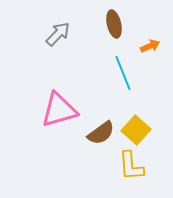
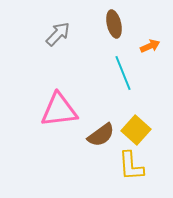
pink triangle: rotated 9 degrees clockwise
brown semicircle: moved 2 px down
